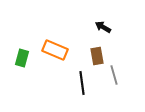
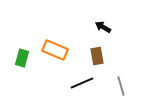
gray line: moved 7 px right, 11 px down
black line: rotated 75 degrees clockwise
